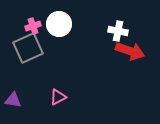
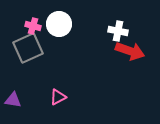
pink cross: rotated 35 degrees clockwise
